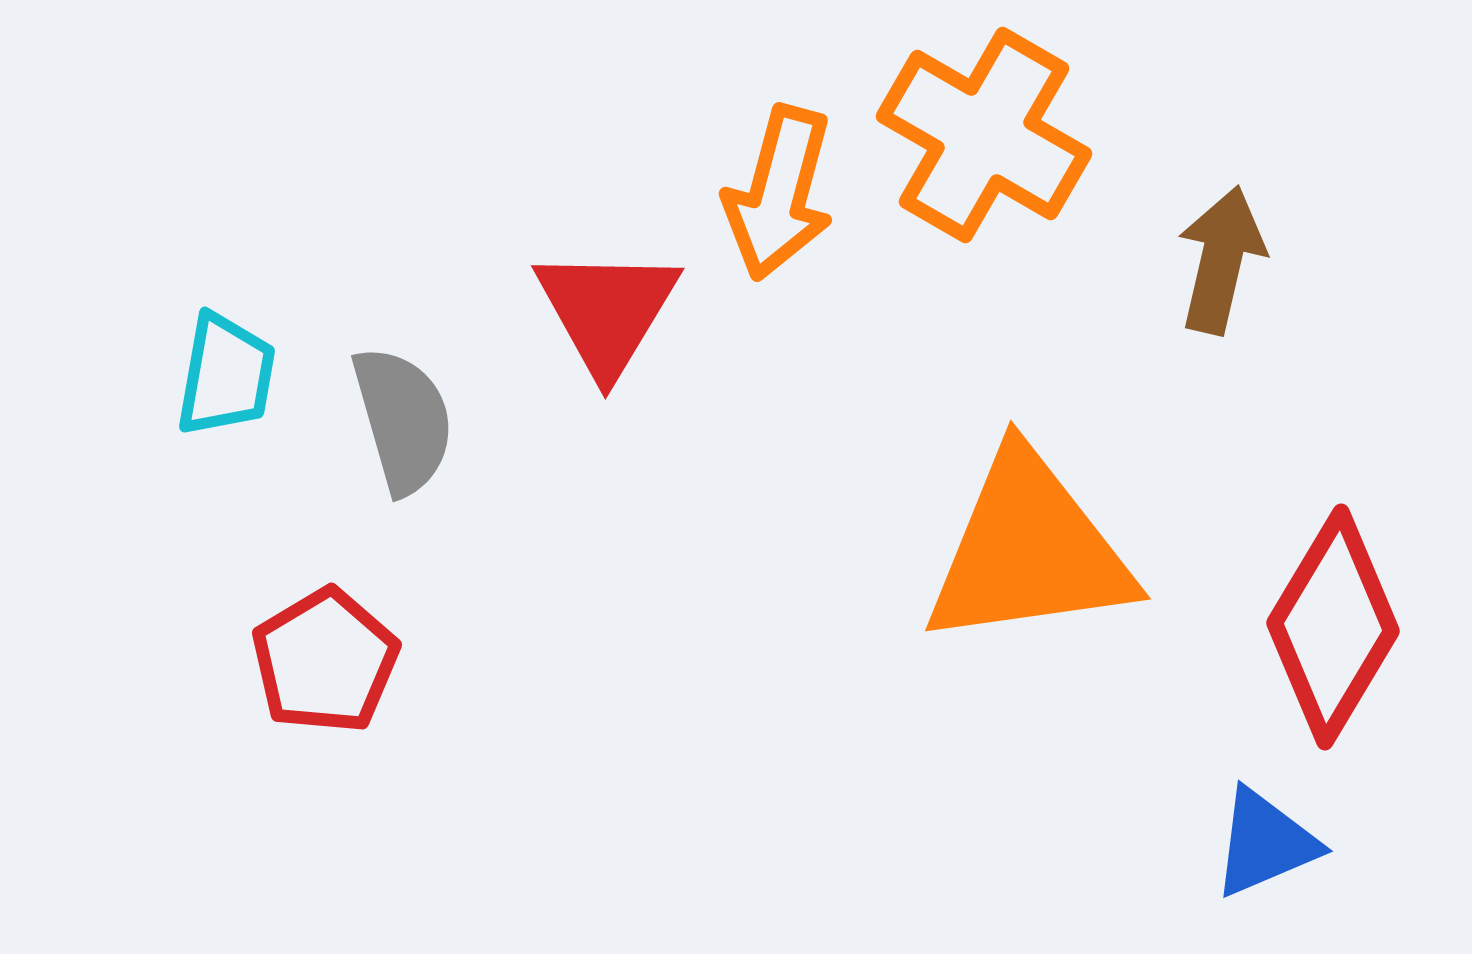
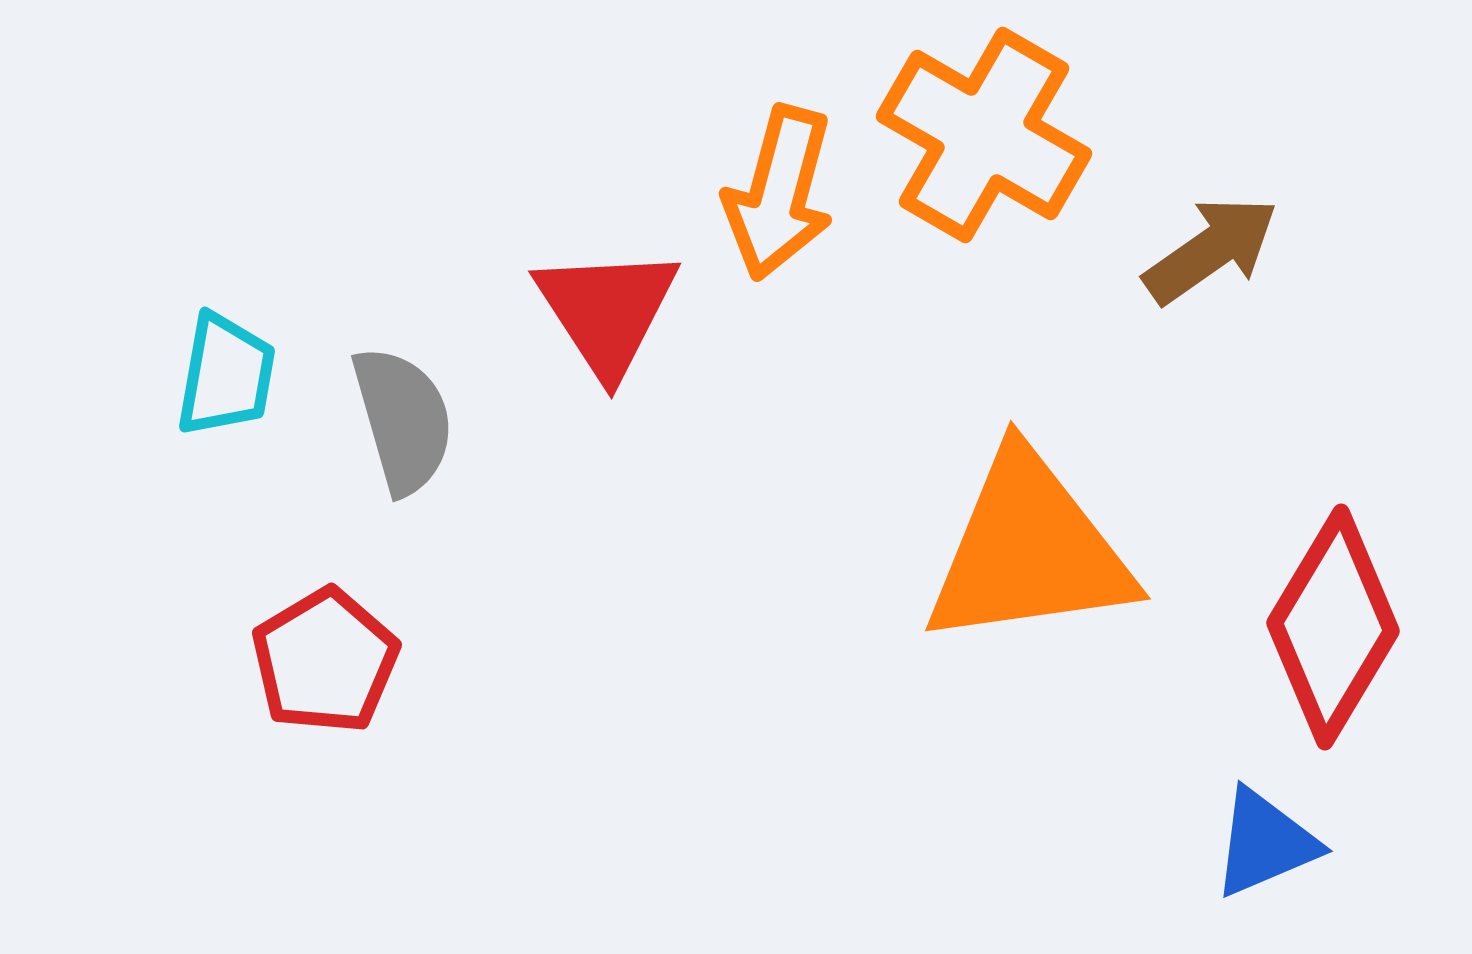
brown arrow: moved 10 px left, 10 px up; rotated 42 degrees clockwise
red triangle: rotated 4 degrees counterclockwise
